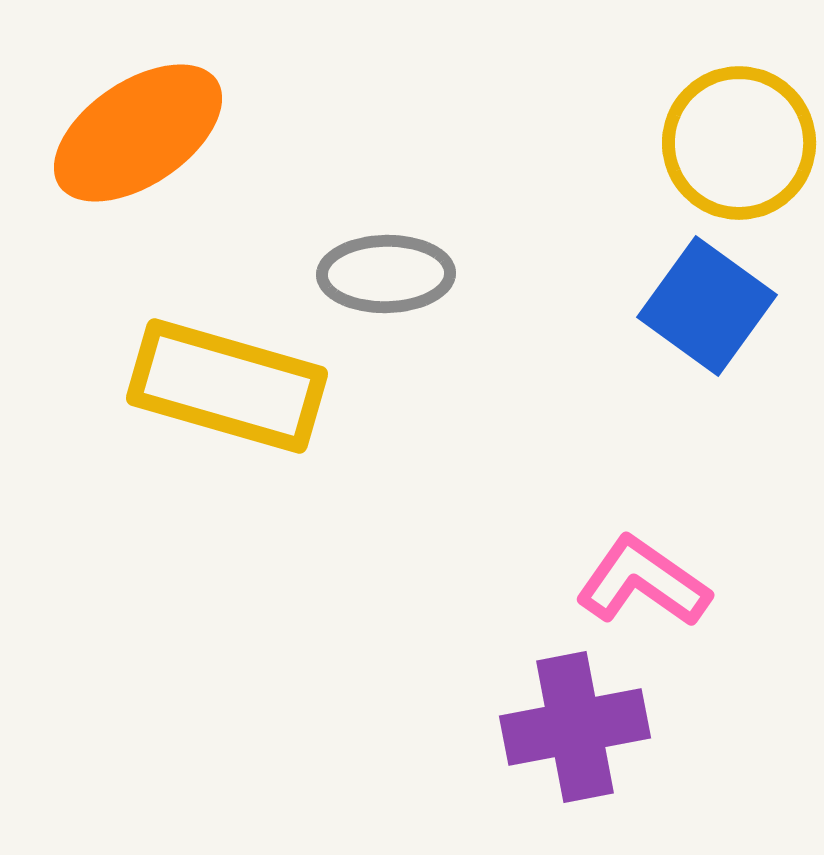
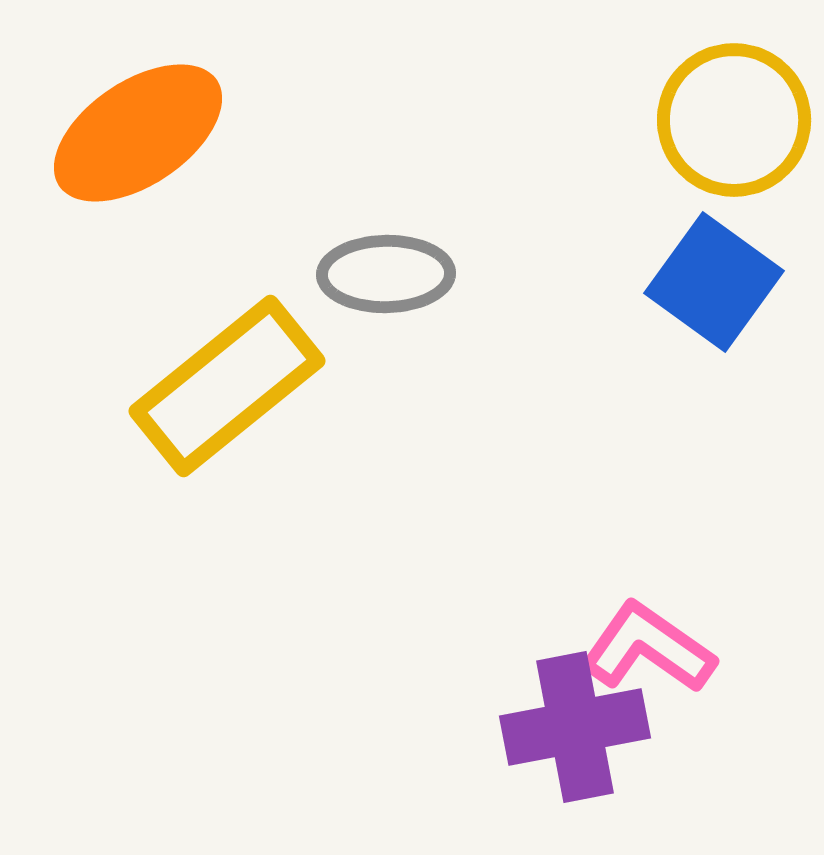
yellow circle: moved 5 px left, 23 px up
blue square: moved 7 px right, 24 px up
yellow rectangle: rotated 55 degrees counterclockwise
pink L-shape: moved 5 px right, 66 px down
